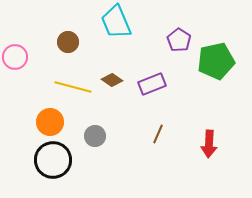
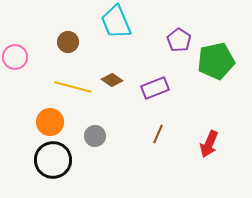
purple rectangle: moved 3 px right, 4 px down
red arrow: rotated 20 degrees clockwise
